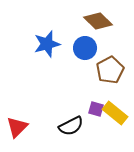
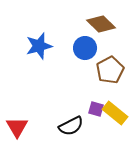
brown diamond: moved 3 px right, 3 px down
blue star: moved 8 px left, 2 px down
red triangle: rotated 15 degrees counterclockwise
